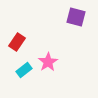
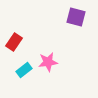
red rectangle: moved 3 px left
pink star: rotated 24 degrees clockwise
